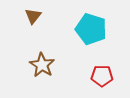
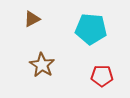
brown triangle: moved 1 px left, 3 px down; rotated 24 degrees clockwise
cyan pentagon: rotated 12 degrees counterclockwise
